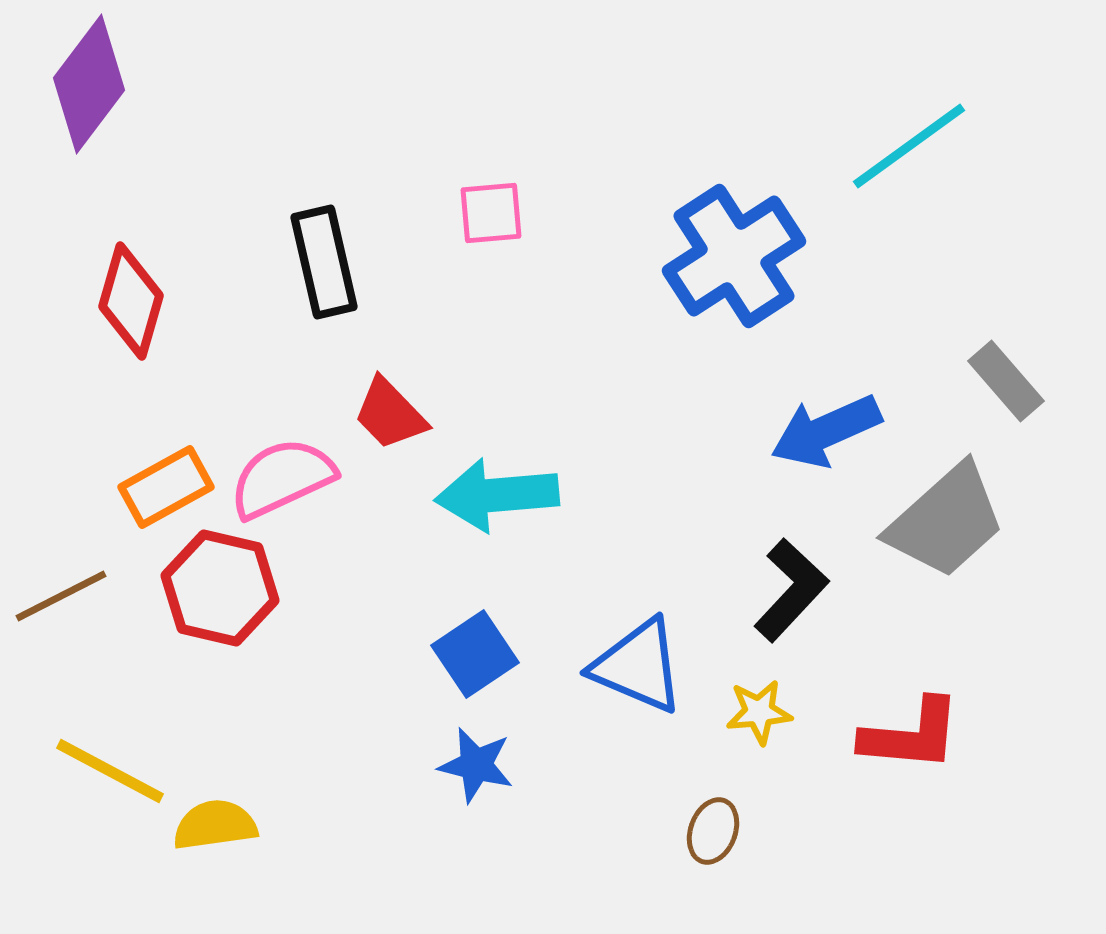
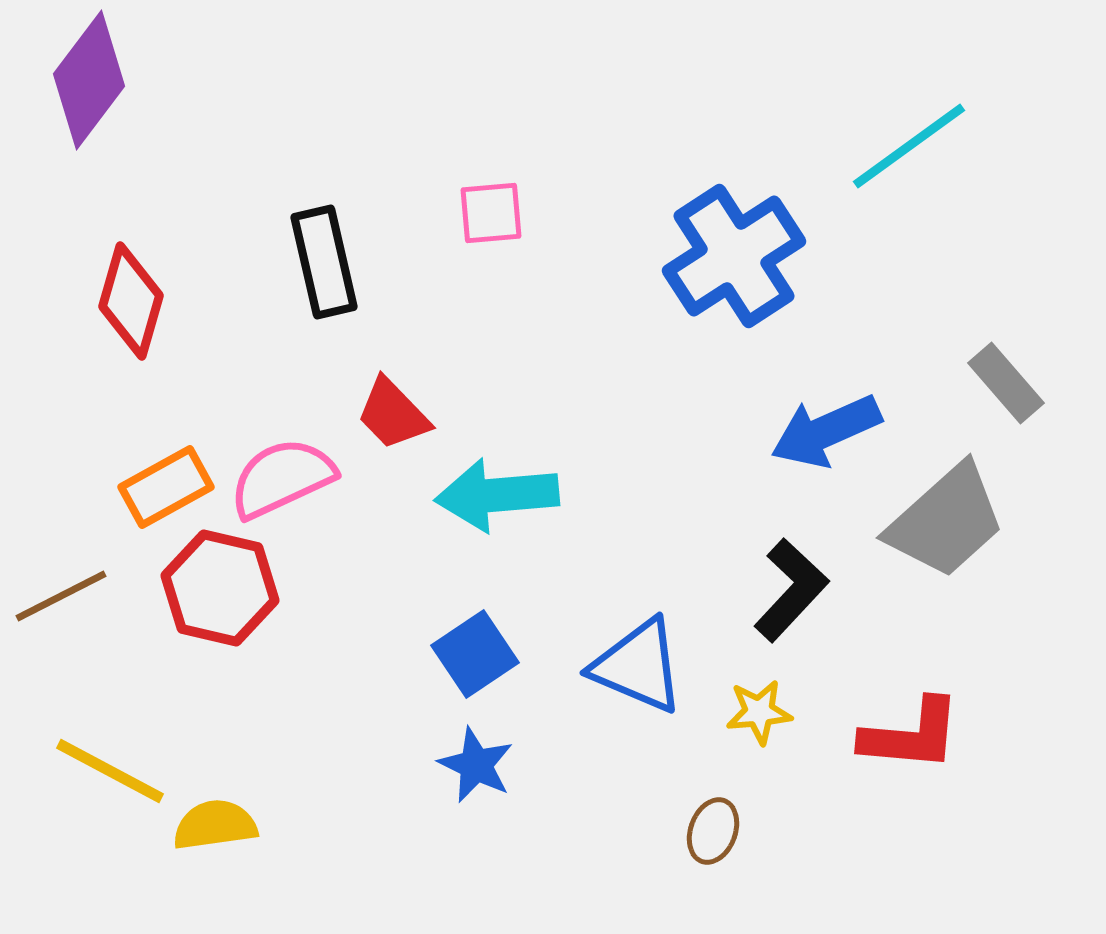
purple diamond: moved 4 px up
gray rectangle: moved 2 px down
red trapezoid: moved 3 px right
blue star: rotated 12 degrees clockwise
